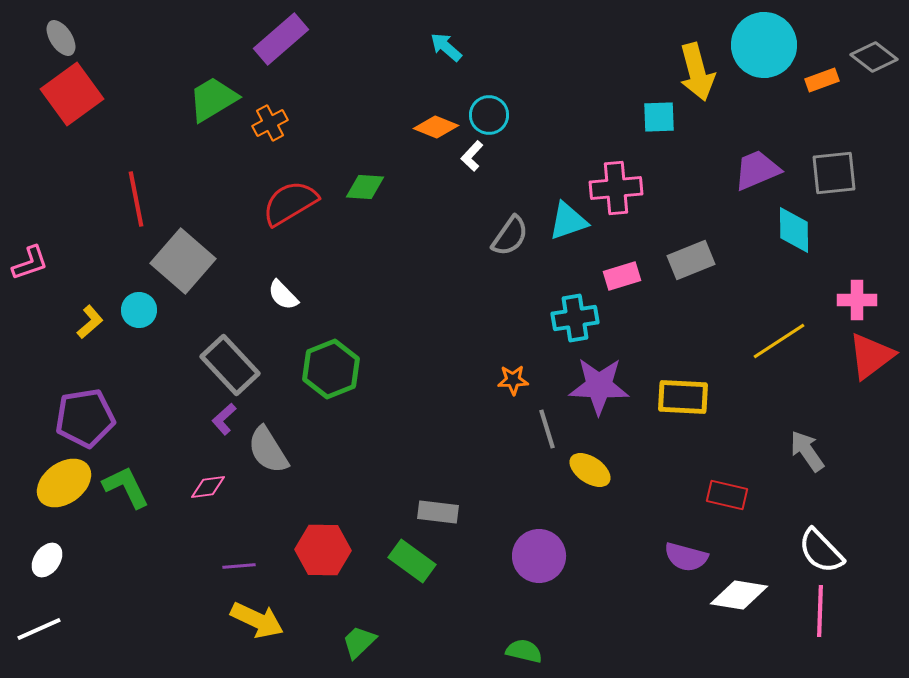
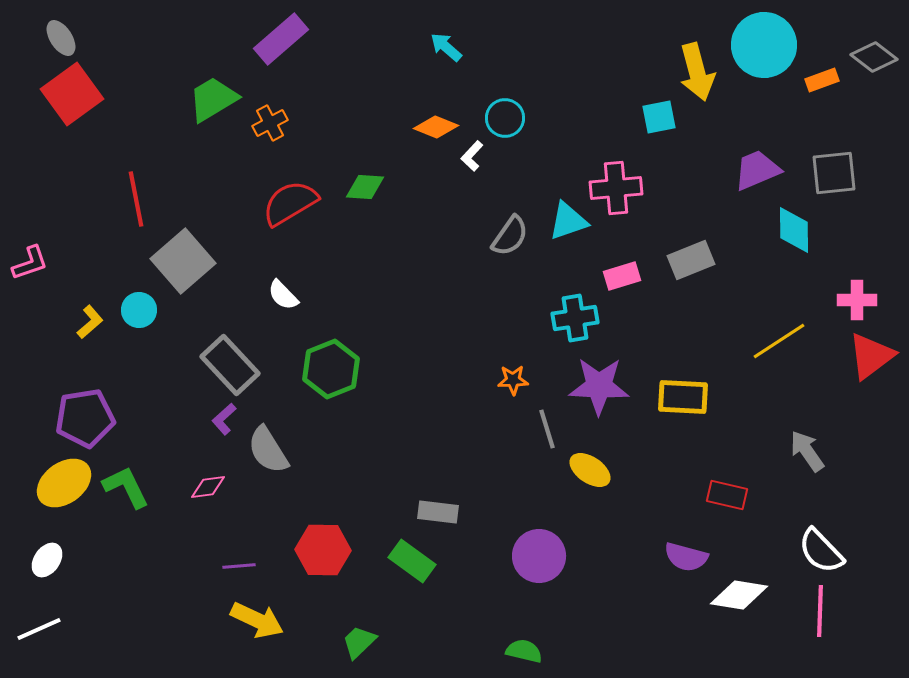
cyan circle at (489, 115): moved 16 px right, 3 px down
cyan square at (659, 117): rotated 9 degrees counterclockwise
gray square at (183, 261): rotated 8 degrees clockwise
